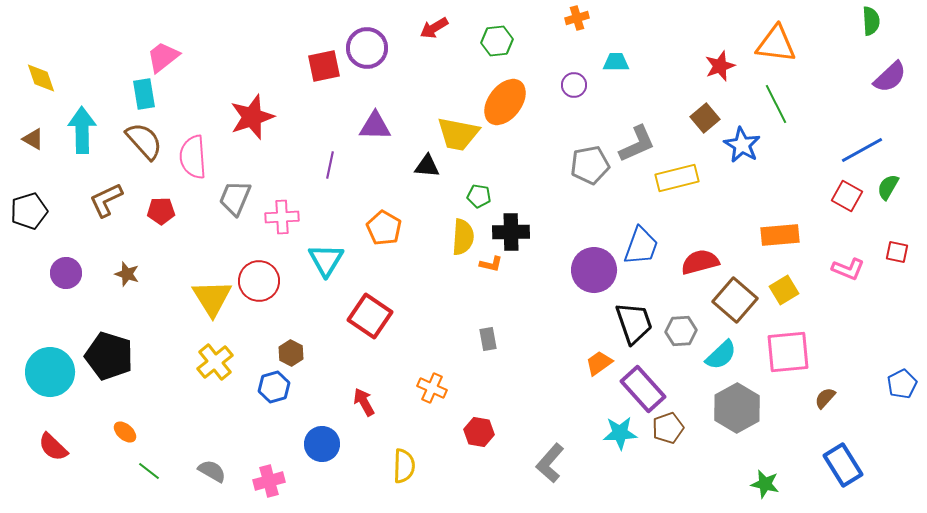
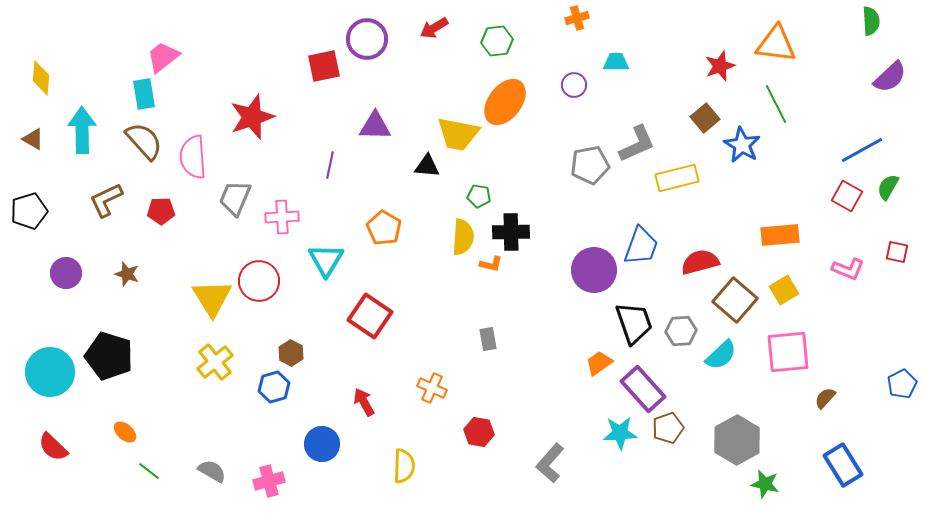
purple circle at (367, 48): moved 9 px up
yellow diamond at (41, 78): rotated 24 degrees clockwise
gray hexagon at (737, 408): moved 32 px down
